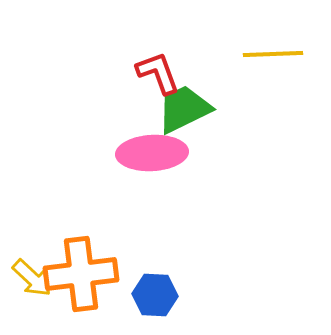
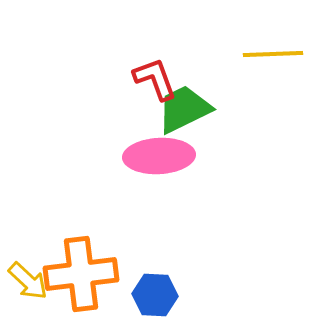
red L-shape: moved 3 px left, 6 px down
pink ellipse: moved 7 px right, 3 px down
yellow arrow: moved 4 px left, 3 px down
